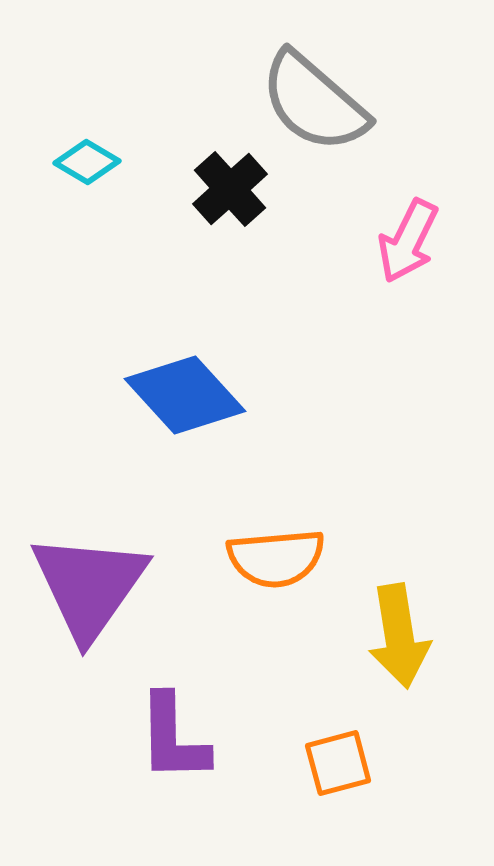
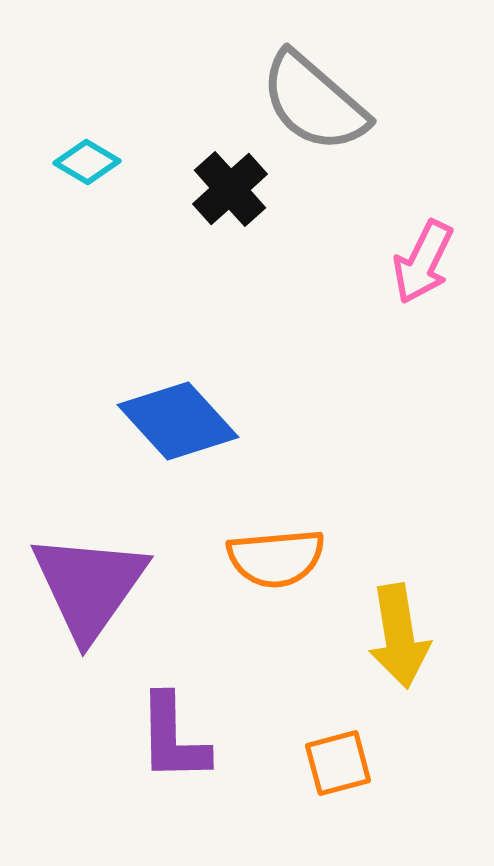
pink arrow: moved 15 px right, 21 px down
blue diamond: moved 7 px left, 26 px down
